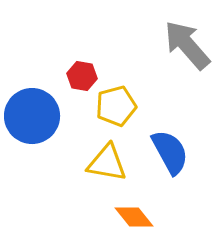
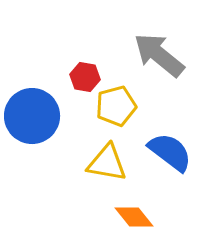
gray arrow: moved 28 px left, 10 px down; rotated 10 degrees counterclockwise
red hexagon: moved 3 px right, 1 px down
blue semicircle: rotated 24 degrees counterclockwise
